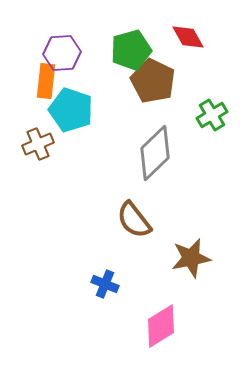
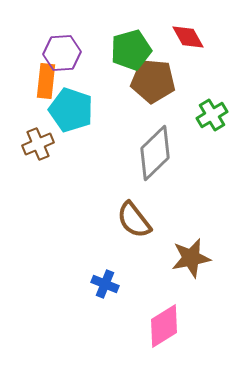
brown pentagon: rotated 21 degrees counterclockwise
pink diamond: moved 3 px right
